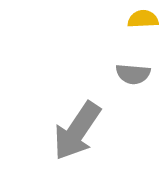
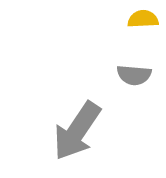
gray semicircle: moved 1 px right, 1 px down
